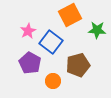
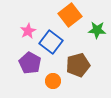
orange square: rotated 10 degrees counterclockwise
